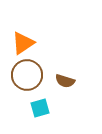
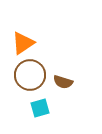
brown circle: moved 3 px right
brown semicircle: moved 2 px left, 1 px down
